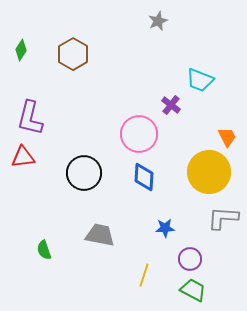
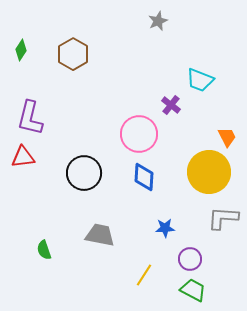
yellow line: rotated 15 degrees clockwise
